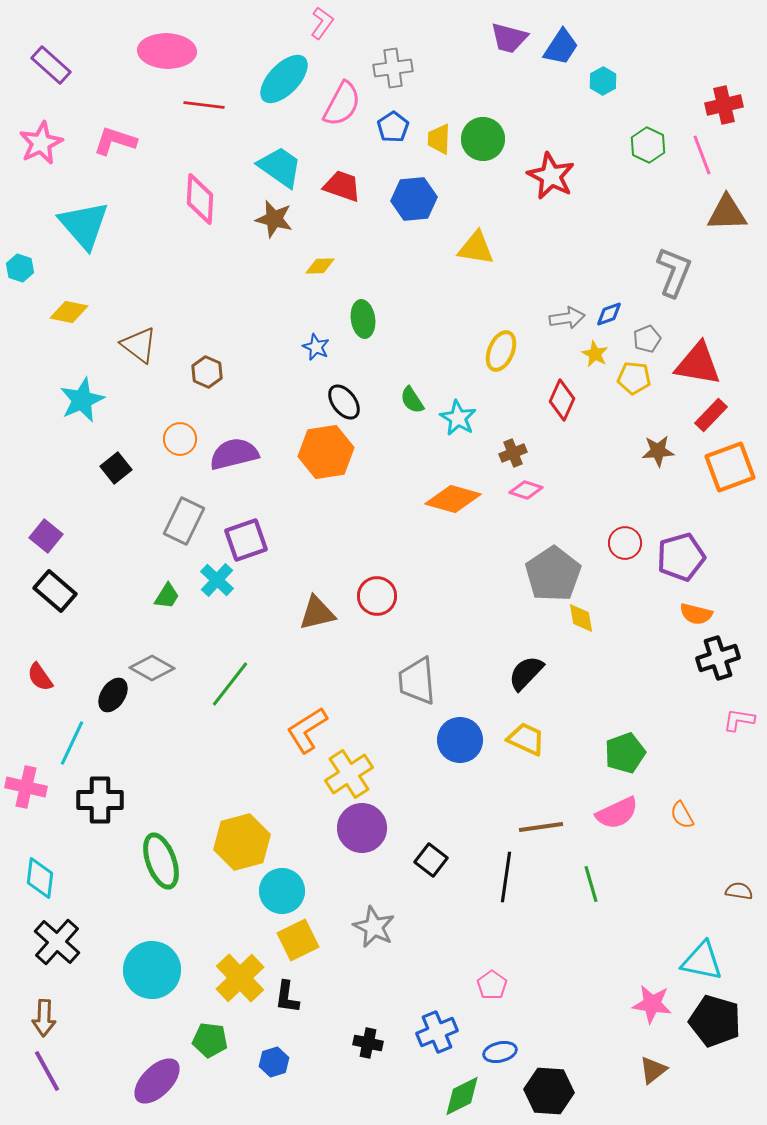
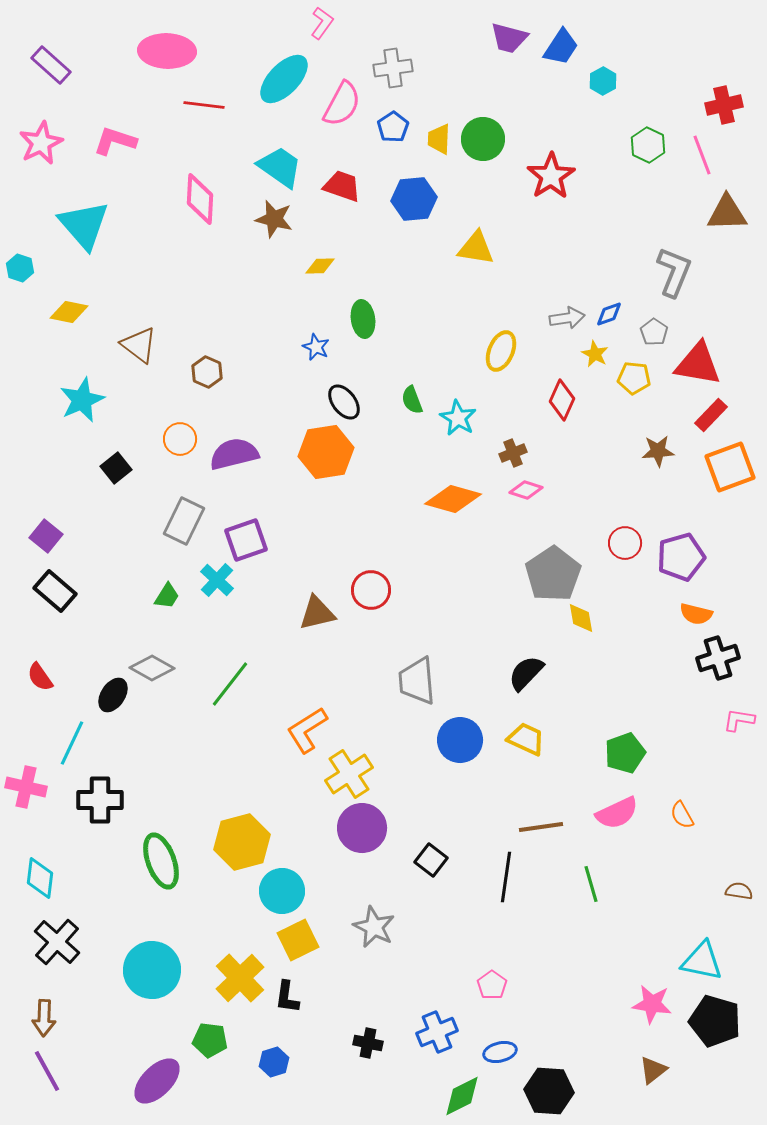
red star at (551, 176): rotated 12 degrees clockwise
gray pentagon at (647, 339): moved 7 px right, 7 px up; rotated 16 degrees counterclockwise
green semicircle at (412, 400): rotated 12 degrees clockwise
red circle at (377, 596): moved 6 px left, 6 px up
